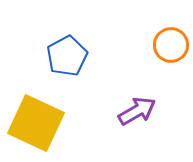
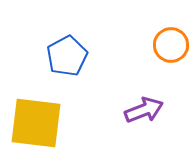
purple arrow: moved 7 px right, 1 px up; rotated 9 degrees clockwise
yellow square: rotated 18 degrees counterclockwise
